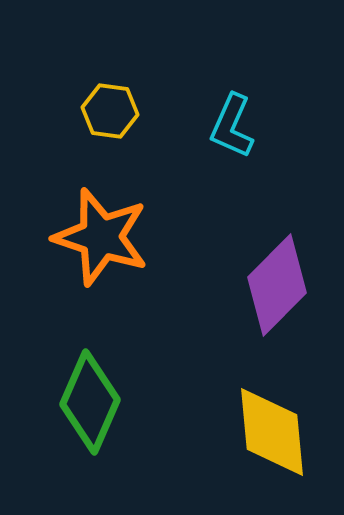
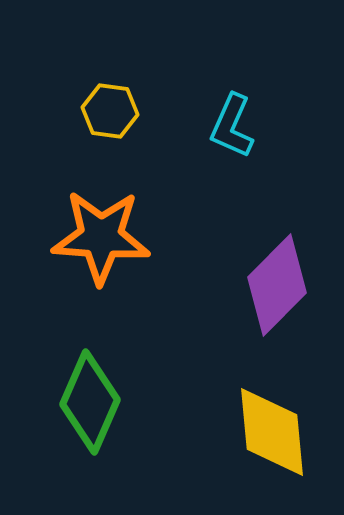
orange star: rotated 14 degrees counterclockwise
